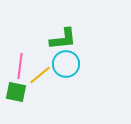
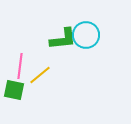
cyan circle: moved 20 px right, 29 px up
green square: moved 2 px left, 2 px up
